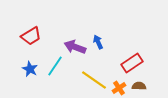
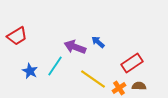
red trapezoid: moved 14 px left
blue arrow: rotated 24 degrees counterclockwise
blue star: moved 2 px down
yellow line: moved 1 px left, 1 px up
